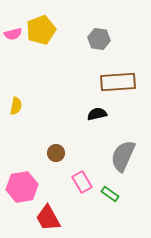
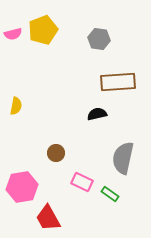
yellow pentagon: moved 2 px right
gray semicircle: moved 2 px down; rotated 12 degrees counterclockwise
pink rectangle: rotated 35 degrees counterclockwise
